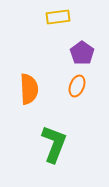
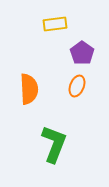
yellow rectangle: moved 3 px left, 7 px down
